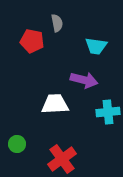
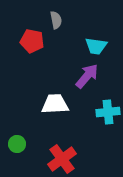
gray semicircle: moved 1 px left, 3 px up
purple arrow: moved 3 px right, 4 px up; rotated 64 degrees counterclockwise
